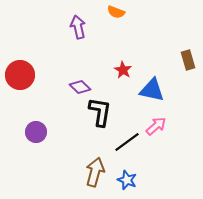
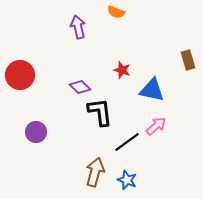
red star: moved 1 px left; rotated 12 degrees counterclockwise
black L-shape: rotated 16 degrees counterclockwise
